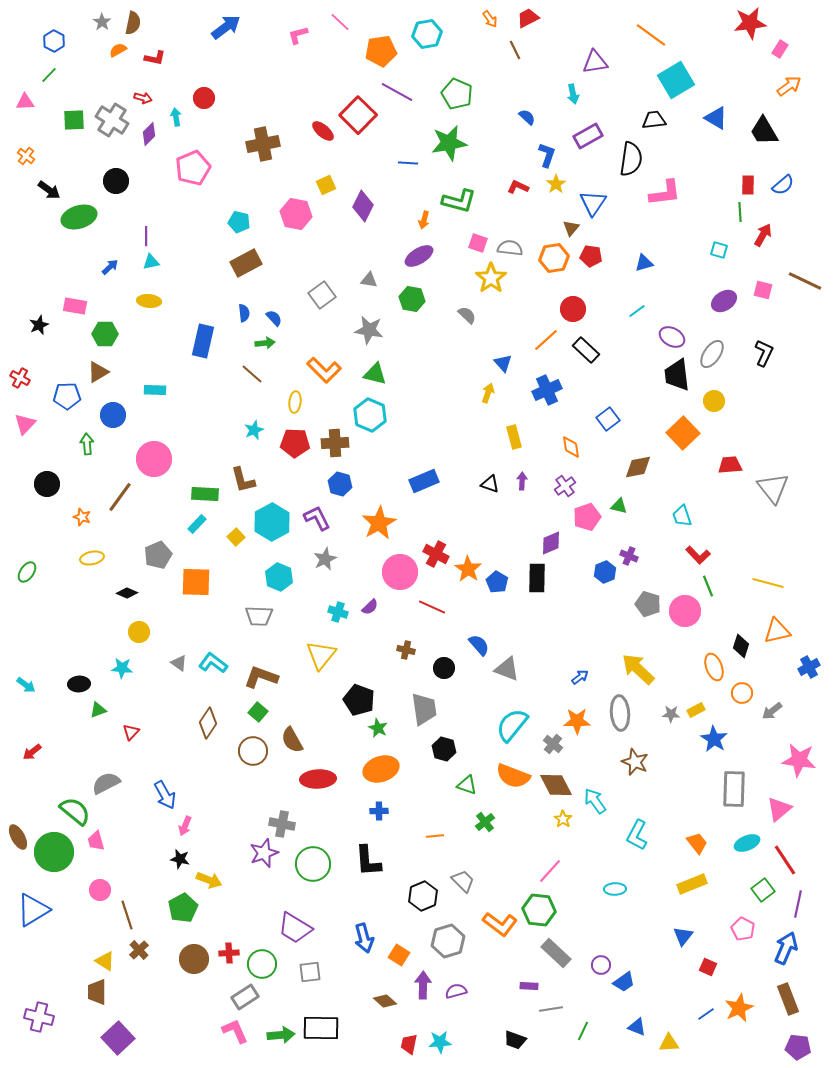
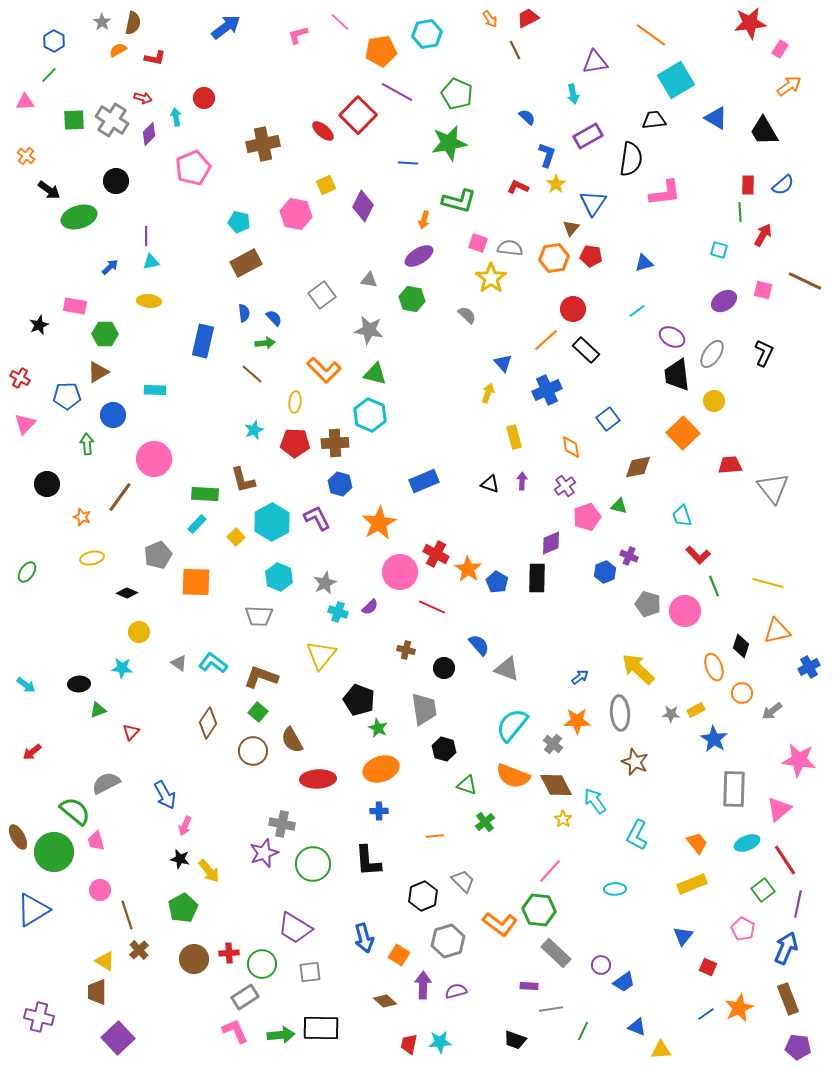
gray star at (325, 559): moved 24 px down
green line at (708, 586): moved 6 px right
yellow arrow at (209, 880): moved 9 px up; rotated 30 degrees clockwise
yellow triangle at (669, 1043): moved 8 px left, 7 px down
